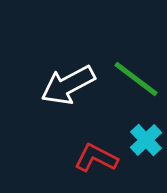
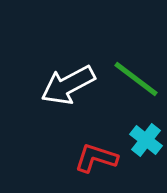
cyan cross: rotated 8 degrees counterclockwise
red L-shape: rotated 9 degrees counterclockwise
